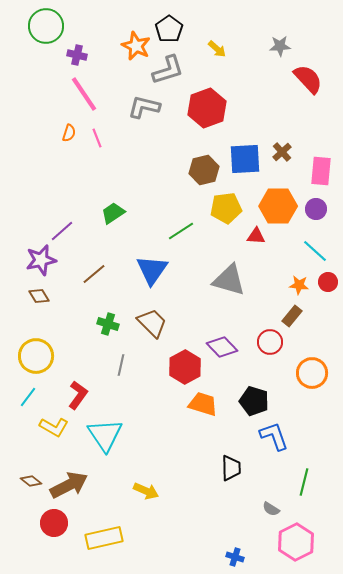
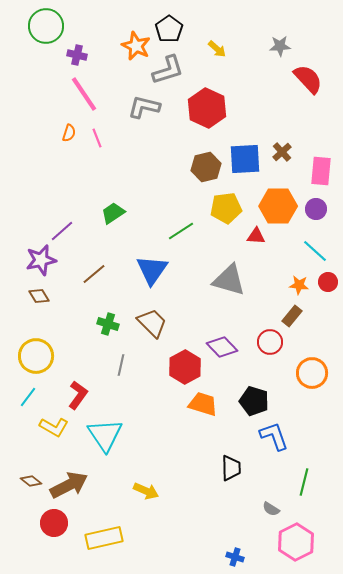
red hexagon at (207, 108): rotated 15 degrees counterclockwise
brown hexagon at (204, 170): moved 2 px right, 3 px up
